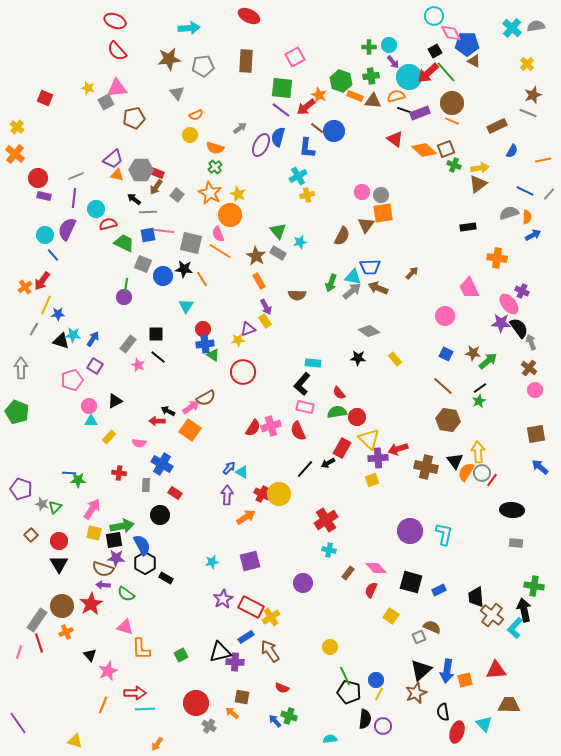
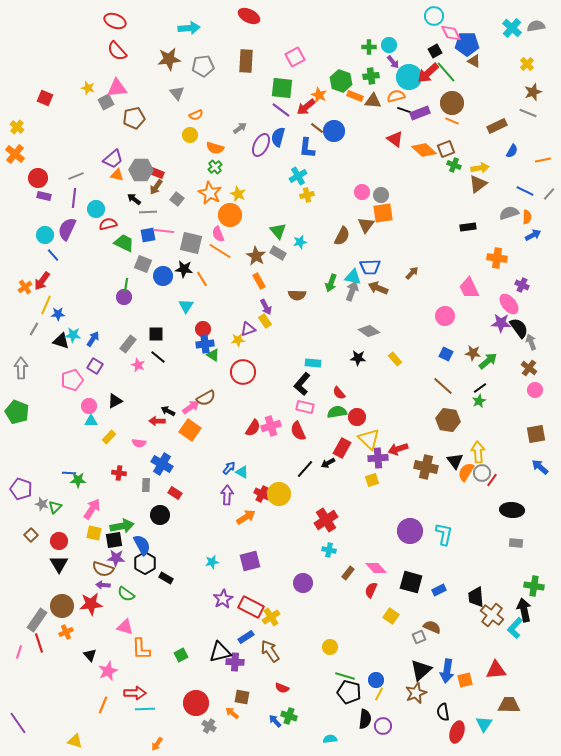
brown star at (533, 95): moved 3 px up
gray square at (177, 195): moved 4 px down
gray arrow at (352, 291): rotated 30 degrees counterclockwise
purple cross at (522, 291): moved 6 px up
red star at (91, 604): rotated 25 degrees clockwise
green line at (345, 676): rotated 48 degrees counterclockwise
cyan triangle at (484, 724): rotated 18 degrees clockwise
